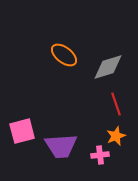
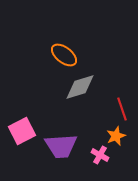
gray diamond: moved 28 px left, 20 px down
red line: moved 6 px right, 5 px down
pink square: rotated 12 degrees counterclockwise
pink cross: rotated 36 degrees clockwise
